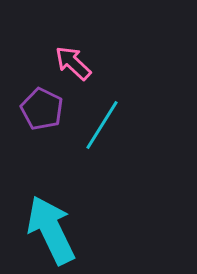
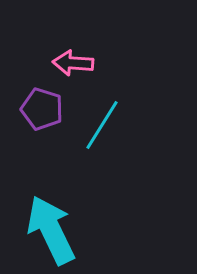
pink arrow: rotated 39 degrees counterclockwise
purple pentagon: rotated 9 degrees counterclockwise
